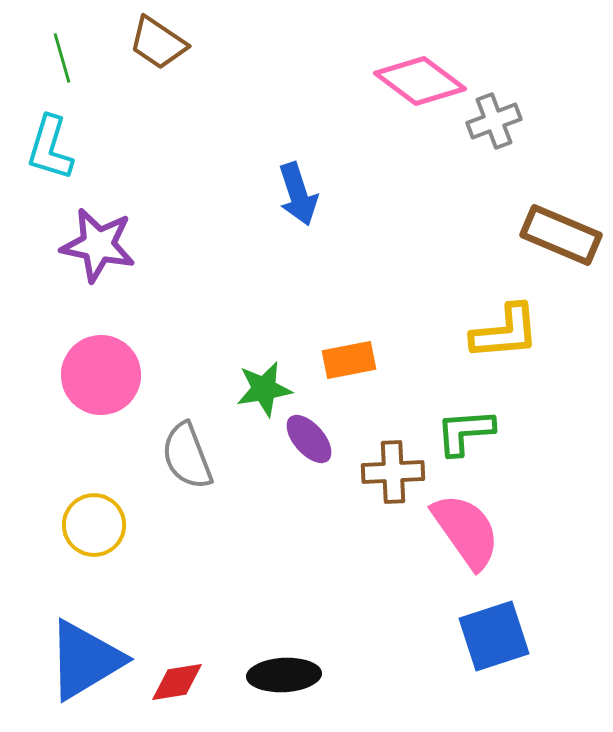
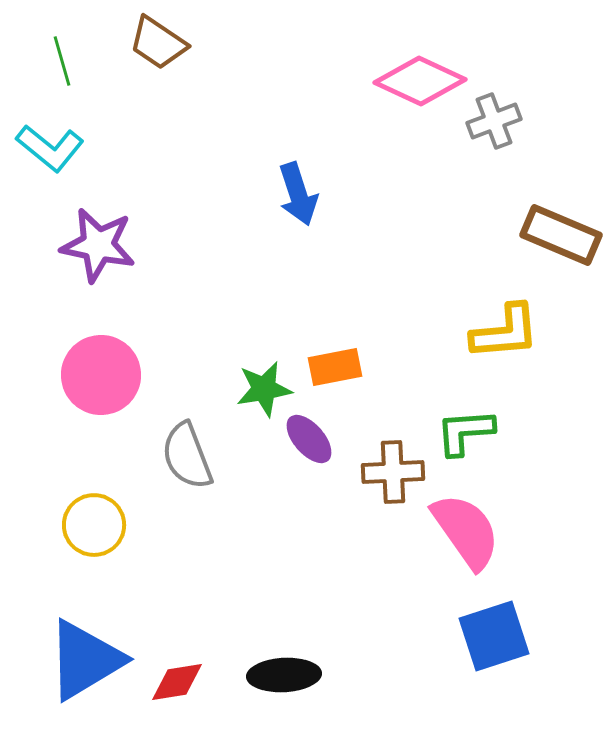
green line: moved 3 px down
pink diamond: rotated 12 degrees counterclockwise
cyan L-shape: rotated 68 degrees counterclockwise
orange rectangle: moved 14 px left, 7 px down
